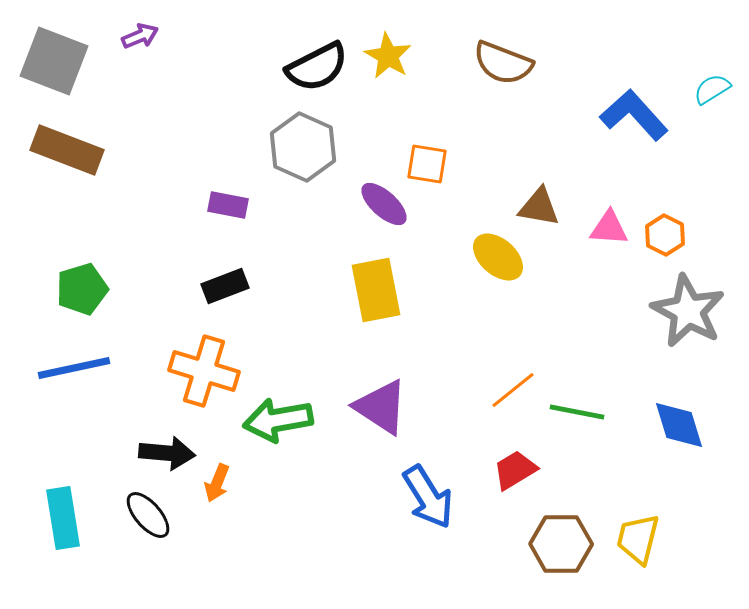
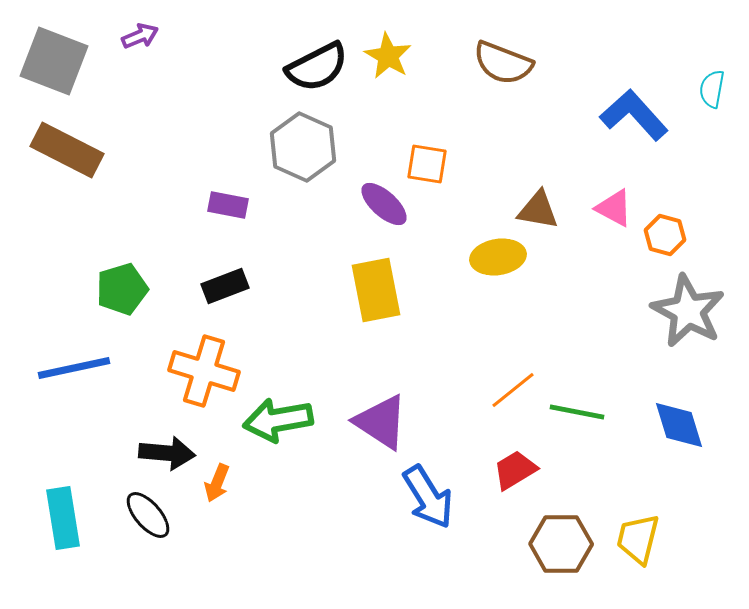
cyan semicircle: rotated 48 degrees counterclockwise
brown rectangle: rotated 6 degrees clockwise
brown triangle: moved 1 px left, 3 px down
pink triangle: moved 5 px right, 20 px up; rotated 24 degrees clockwise
orange hexagon: rotated 12 degrees counterclockwise
yellow ellipse: rotated 50 degrees counterclockwise
green pentagon: moved 40 px right
purple triangle: moved 15 px down
